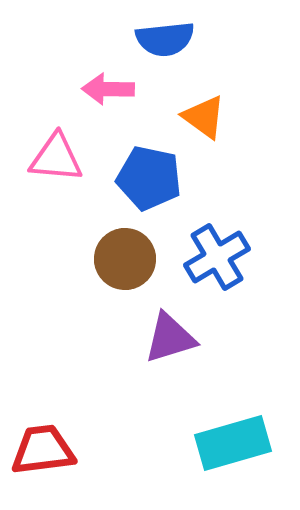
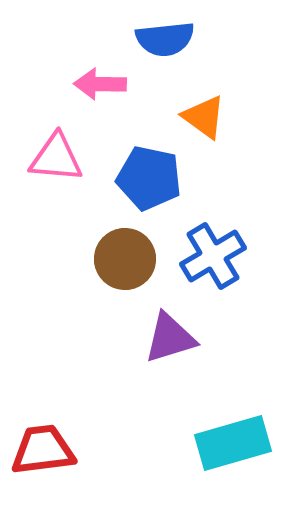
pink arrow: moved 8 px left, 5 px up
blue cross: moved 4 px left, 1 px up
